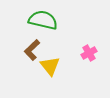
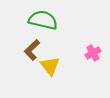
pink cross: moved 4 px right
